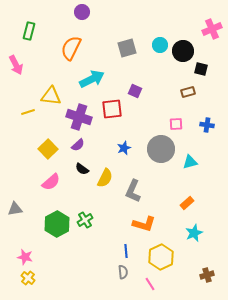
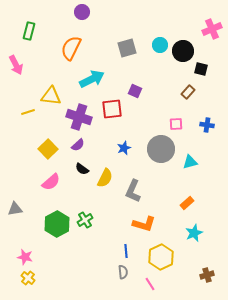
brown rectangle: rotated 32 degrees counterclockwise
